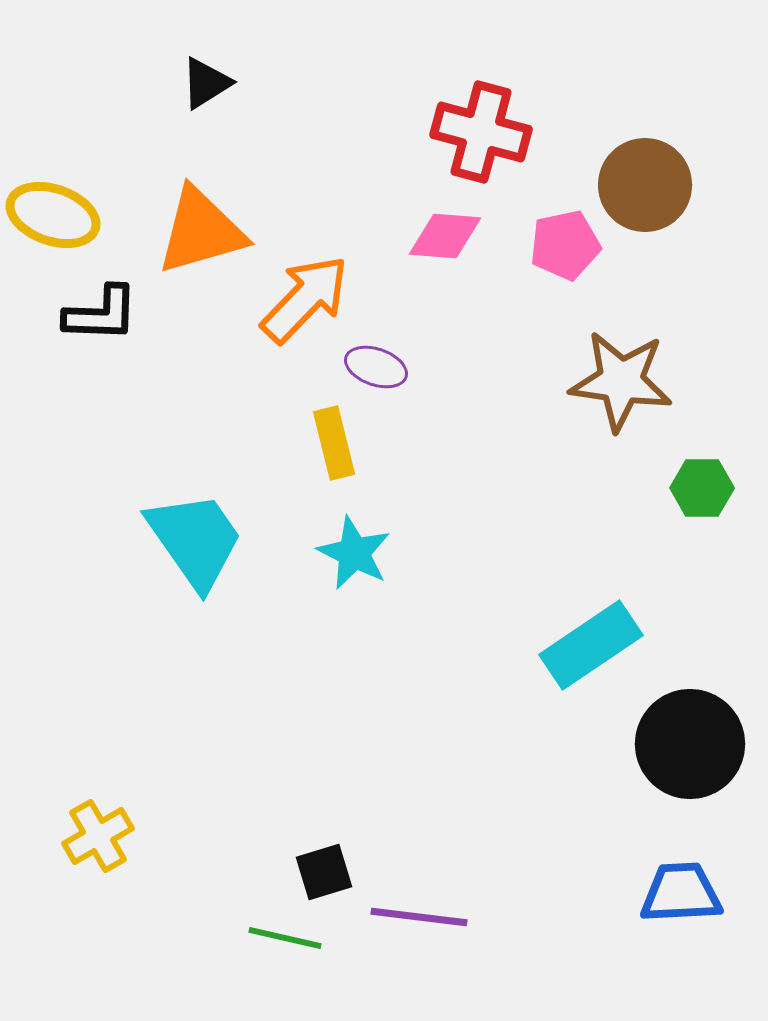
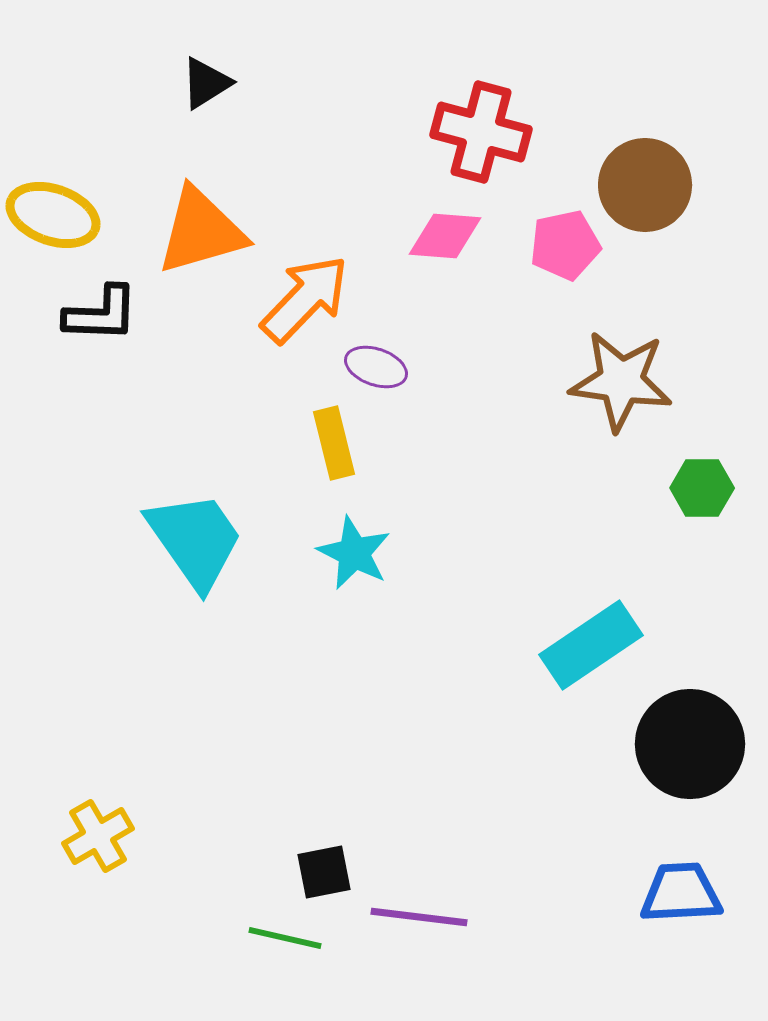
black square: rotated 6 degrees clockwise
